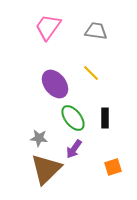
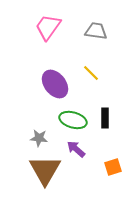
green ellipse: moved 2 px down; rotated 36 degrees counterclockwise
purple arrow: moved 2 px right; rotated 96 degrees clockwise
brown triangle: moved 1 px left, 1 px down; rotated 16 degrees counterclockwise
